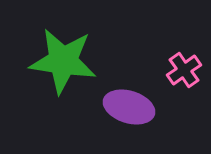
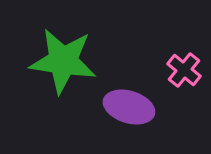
pink cross: rotated 16 degrees counterclockwise
